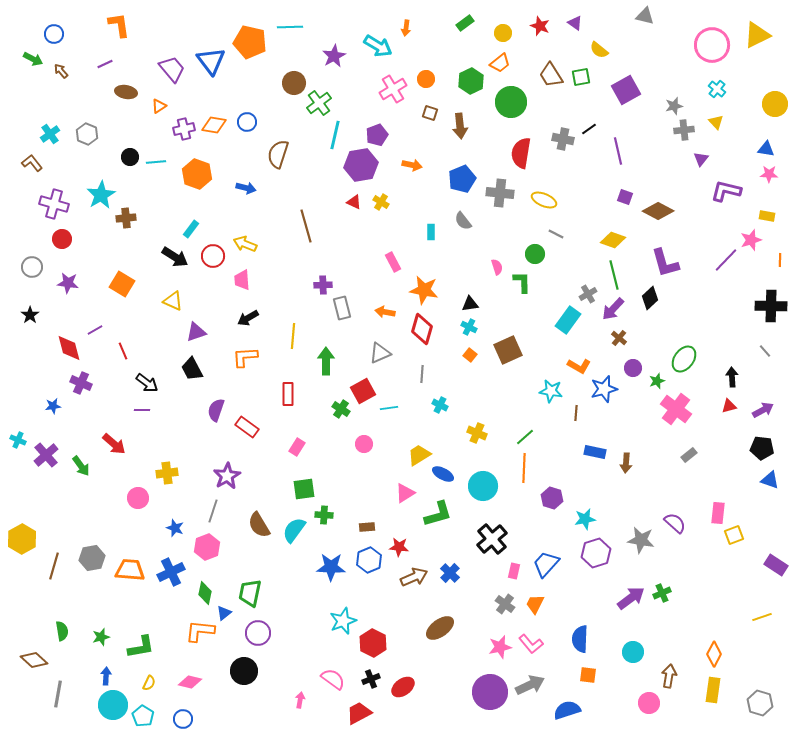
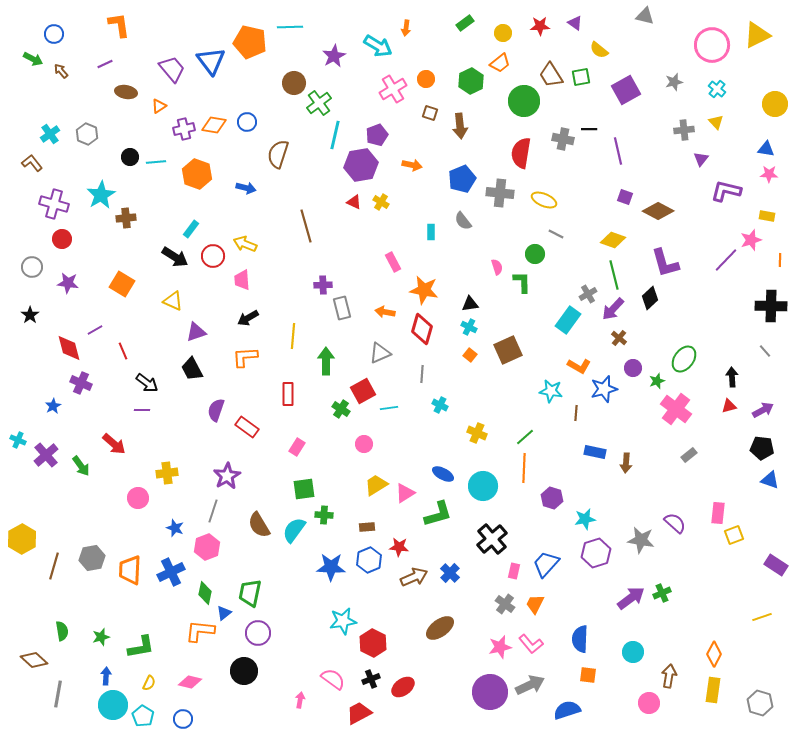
red star at (540, 26): rotated 24 degrees counterclockwise
green circle at (511, 102): moved 13 px right, 1 px up
gray star at (674, 106): moved 24 px up
black line at (589, 129): rotated 35 degrees clockwise
blue star at (53, 406): rotated 21 degrees counterclockwise
yellow trapezoid at (419, 455): moved 43 px left, 30 px down
orange trapezoid at (130, 570): rotated 92 degrees counterclockwise
cyan star at (343, 621): rotated 12 degrees clockwise
